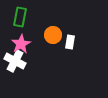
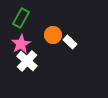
green rectangle: moved 1 px right, 1 px down; rotated 18 degrees clockwise
white rectangle: rotated 56 degrees counterclockwise
white cross: moved 12 px right; rotated 15 degrees clockwise
